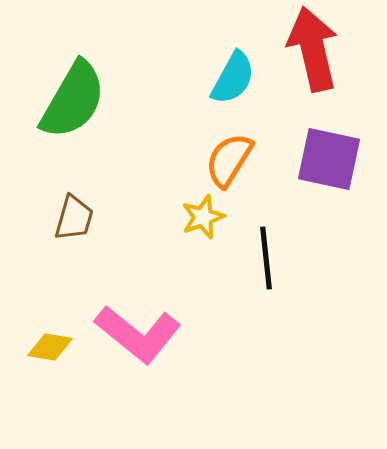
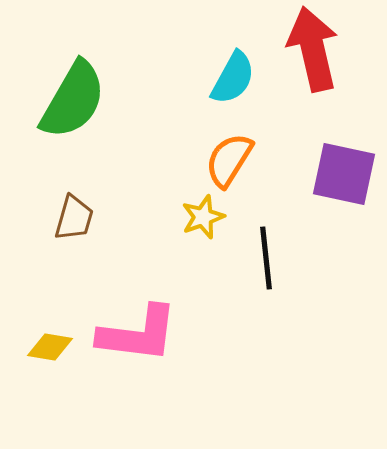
purple square: moved 15 px right, 15 px down
pink L-shape: rotated 32 degrees counterclockwise
